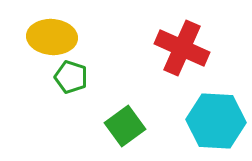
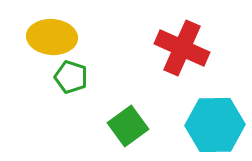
cyan hexagon: moved 1 px left, 4 px down; rotated 4 degrees counterclockwise
green square: moved 3 px right
